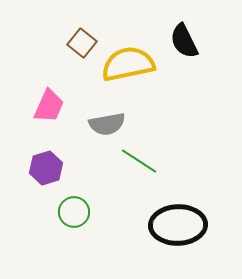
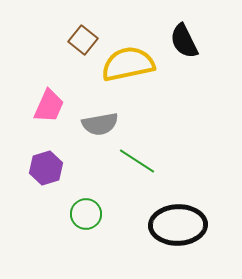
brown square: moved 1 px right, 3 px up
gray semicircle: moved 7 px left
green line: moved 2 px left
green circle: moved 12 px right, 2 px down
